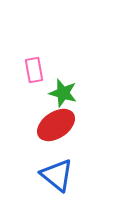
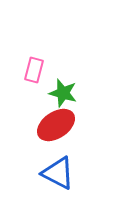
pink rectangle: rotated 25 degrees clockwise
blue triangle: moved 1 px right, 2 px up; rotated 12 degrees counterclockwise
